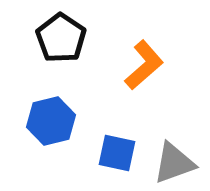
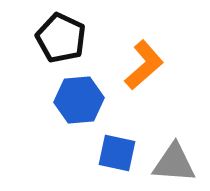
black pentagon: rotated 9 degrees counterclockwise
blue hexagon: moved 28 px right, 21 px up; rotated 9 degrees clockwise
gray triangle: rotated 24 degrees clockwise
